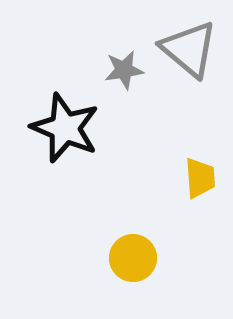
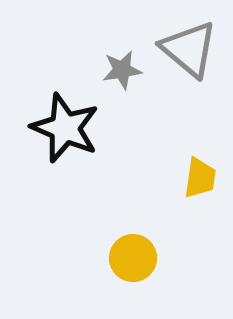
gray star: moved 2 px left
yellow trapezoid: rotated 12 degrees clockwise
